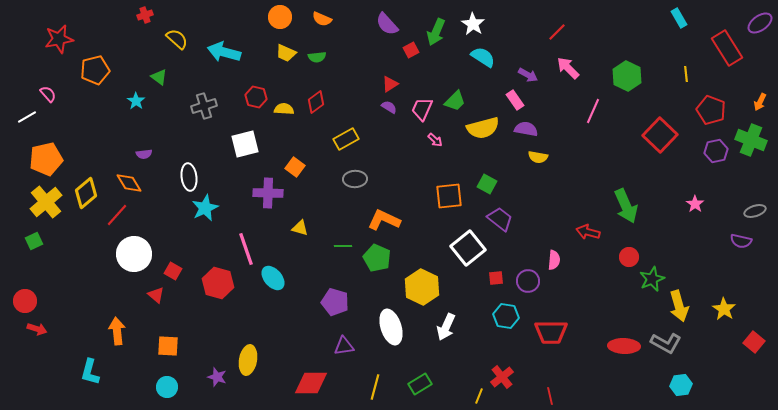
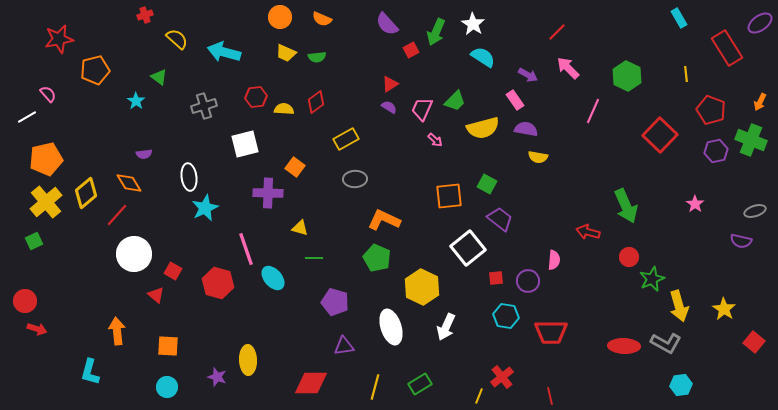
red hexagon at (256, 97): rotated 20 degrees counterclockwise
green line at (343, 246): moved 29 px left, 12 px down
yellow ellipse at (248, 360): rotated 12 degrees counterclockwise
